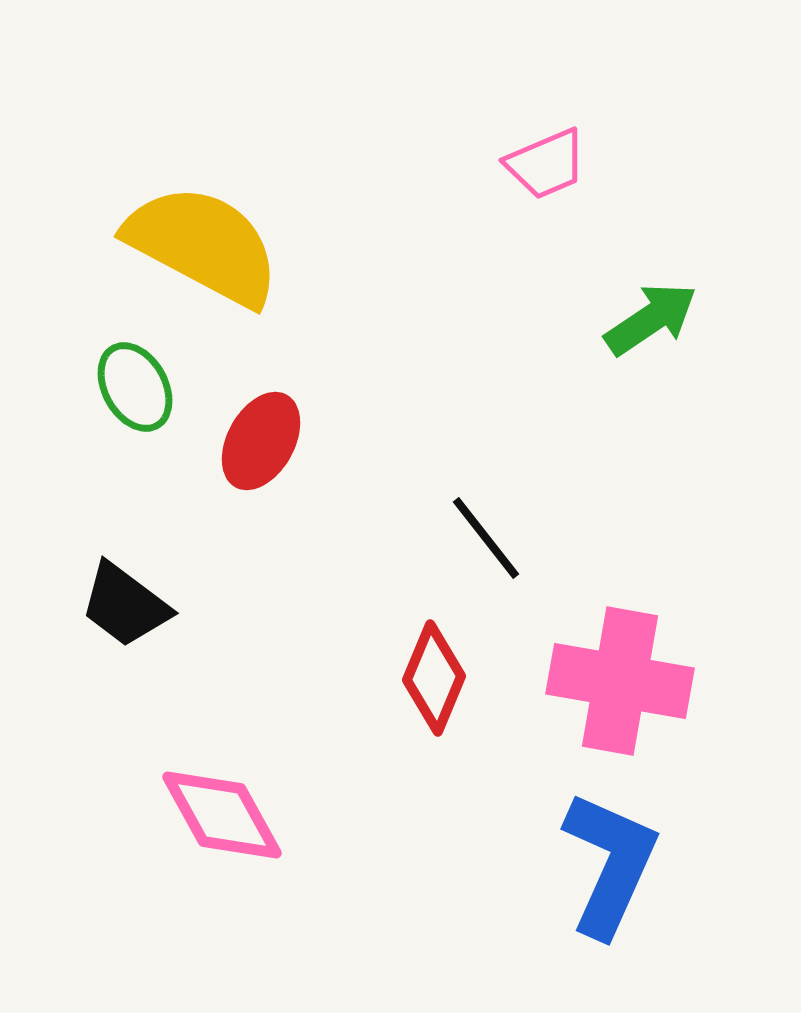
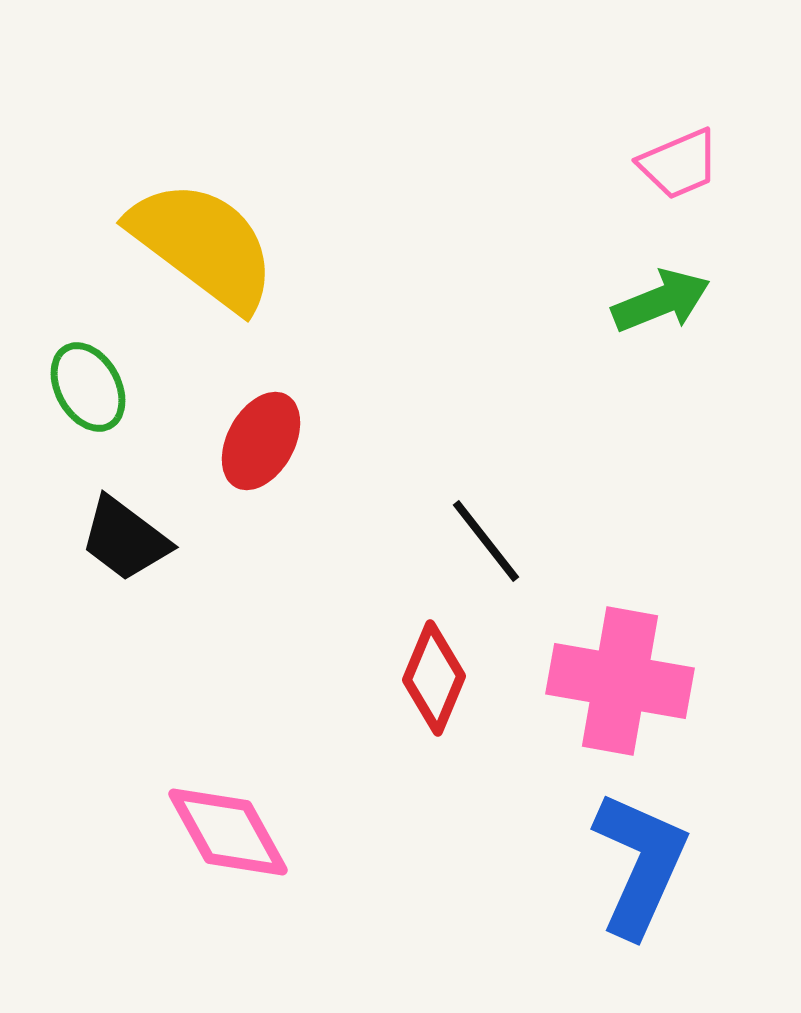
pink trapezoid: moved 133 px right
yellow semicircle: rotated 9 degrees clockwise
green arrow: moved 10 px right, 18 px up; rotated 12 degrees clockwise
green ellipse: moved 47 px left
black line: moved 3 px down
black trapezoid: moved 66 px up
pink diamond: moved 6 px right, 17 px down
blue L-shape: moved 30 px right
